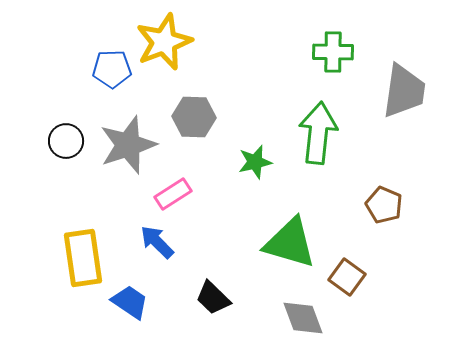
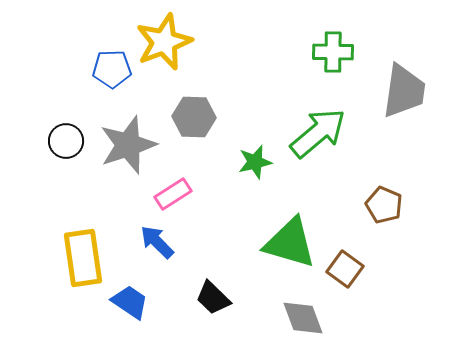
green arrow: rotated 44 degrees clockwise
brown square: moved 2 px left, 8 px up
